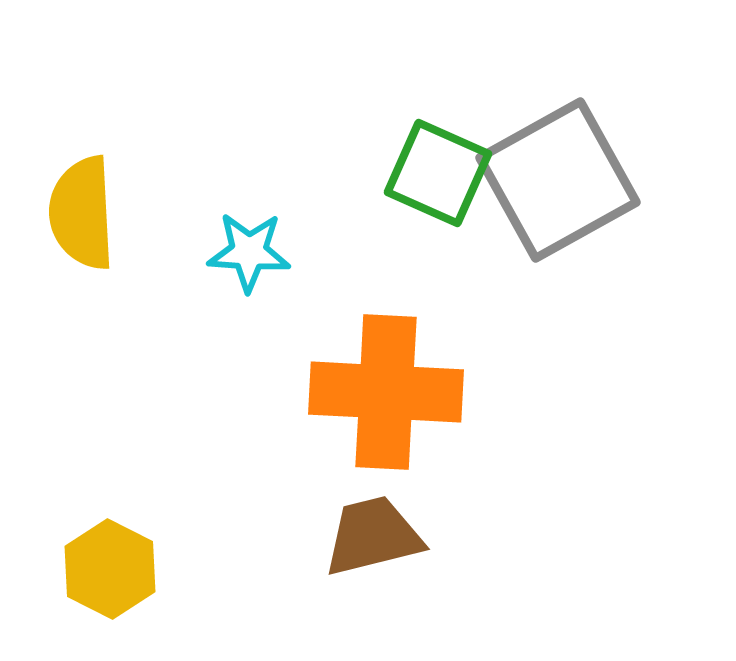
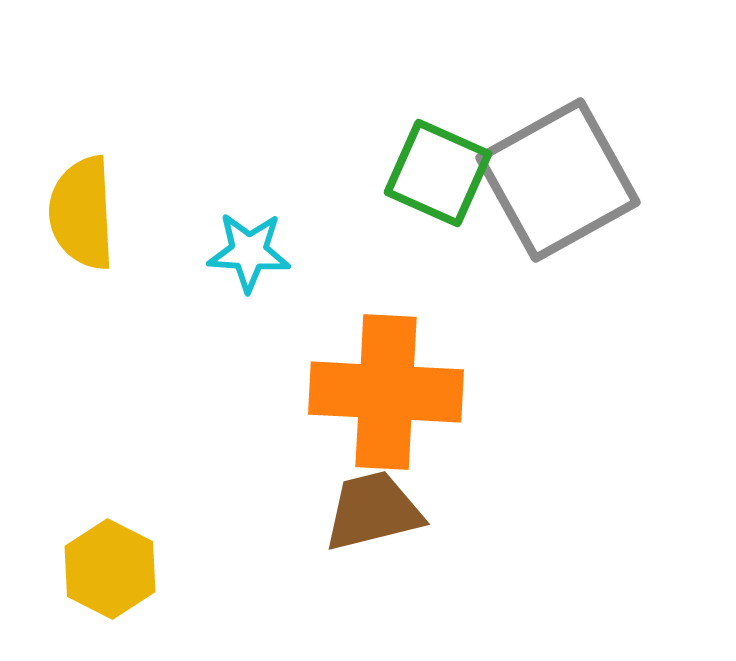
brown trapezoid: moved 25 px up
